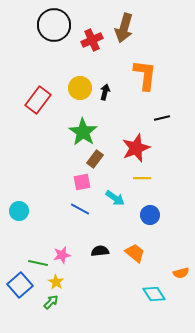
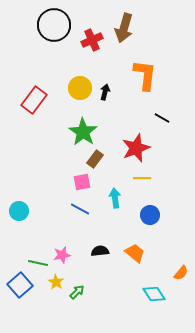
red rectangle: moved 4 px left
black line: rotated 42 degrees clockwise
cyan arrow: rotated 132 degrees counterclockwise
orange semicircle: rotated 35 degrees counterclockwise
green arrow: moved 26 px right, 10 px up
